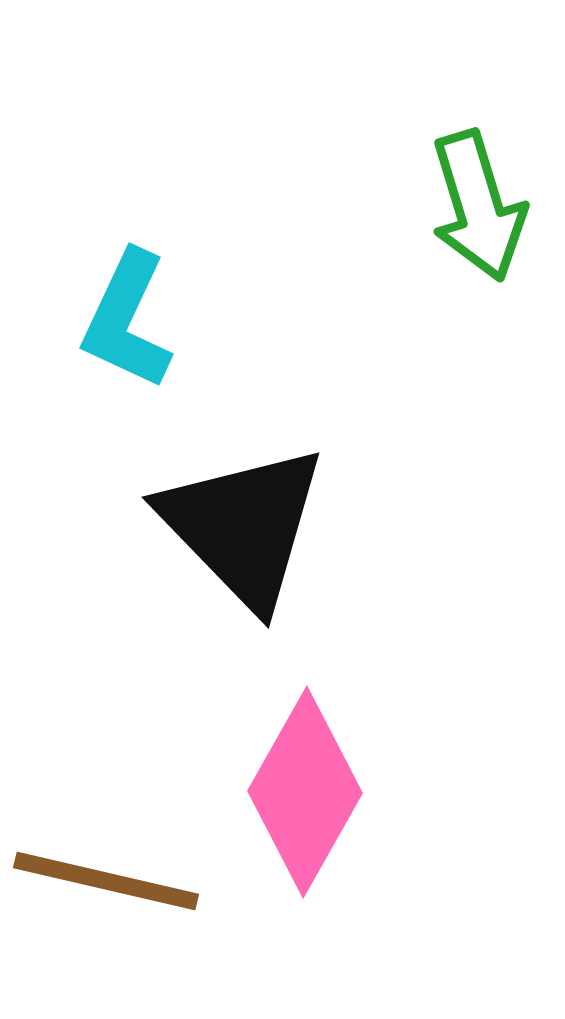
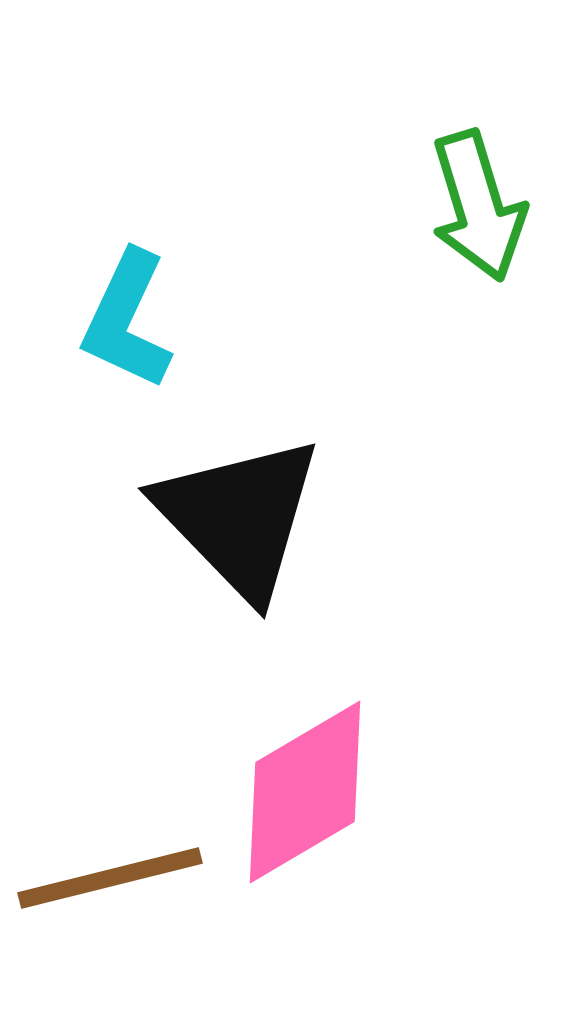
black triangle: moved 4 px left, 9 px up
pink diamond: rotated 30 degrees clockwise
brown line: moved 4 px right, 3 px up; rotated 27 degrees counterclockwise
